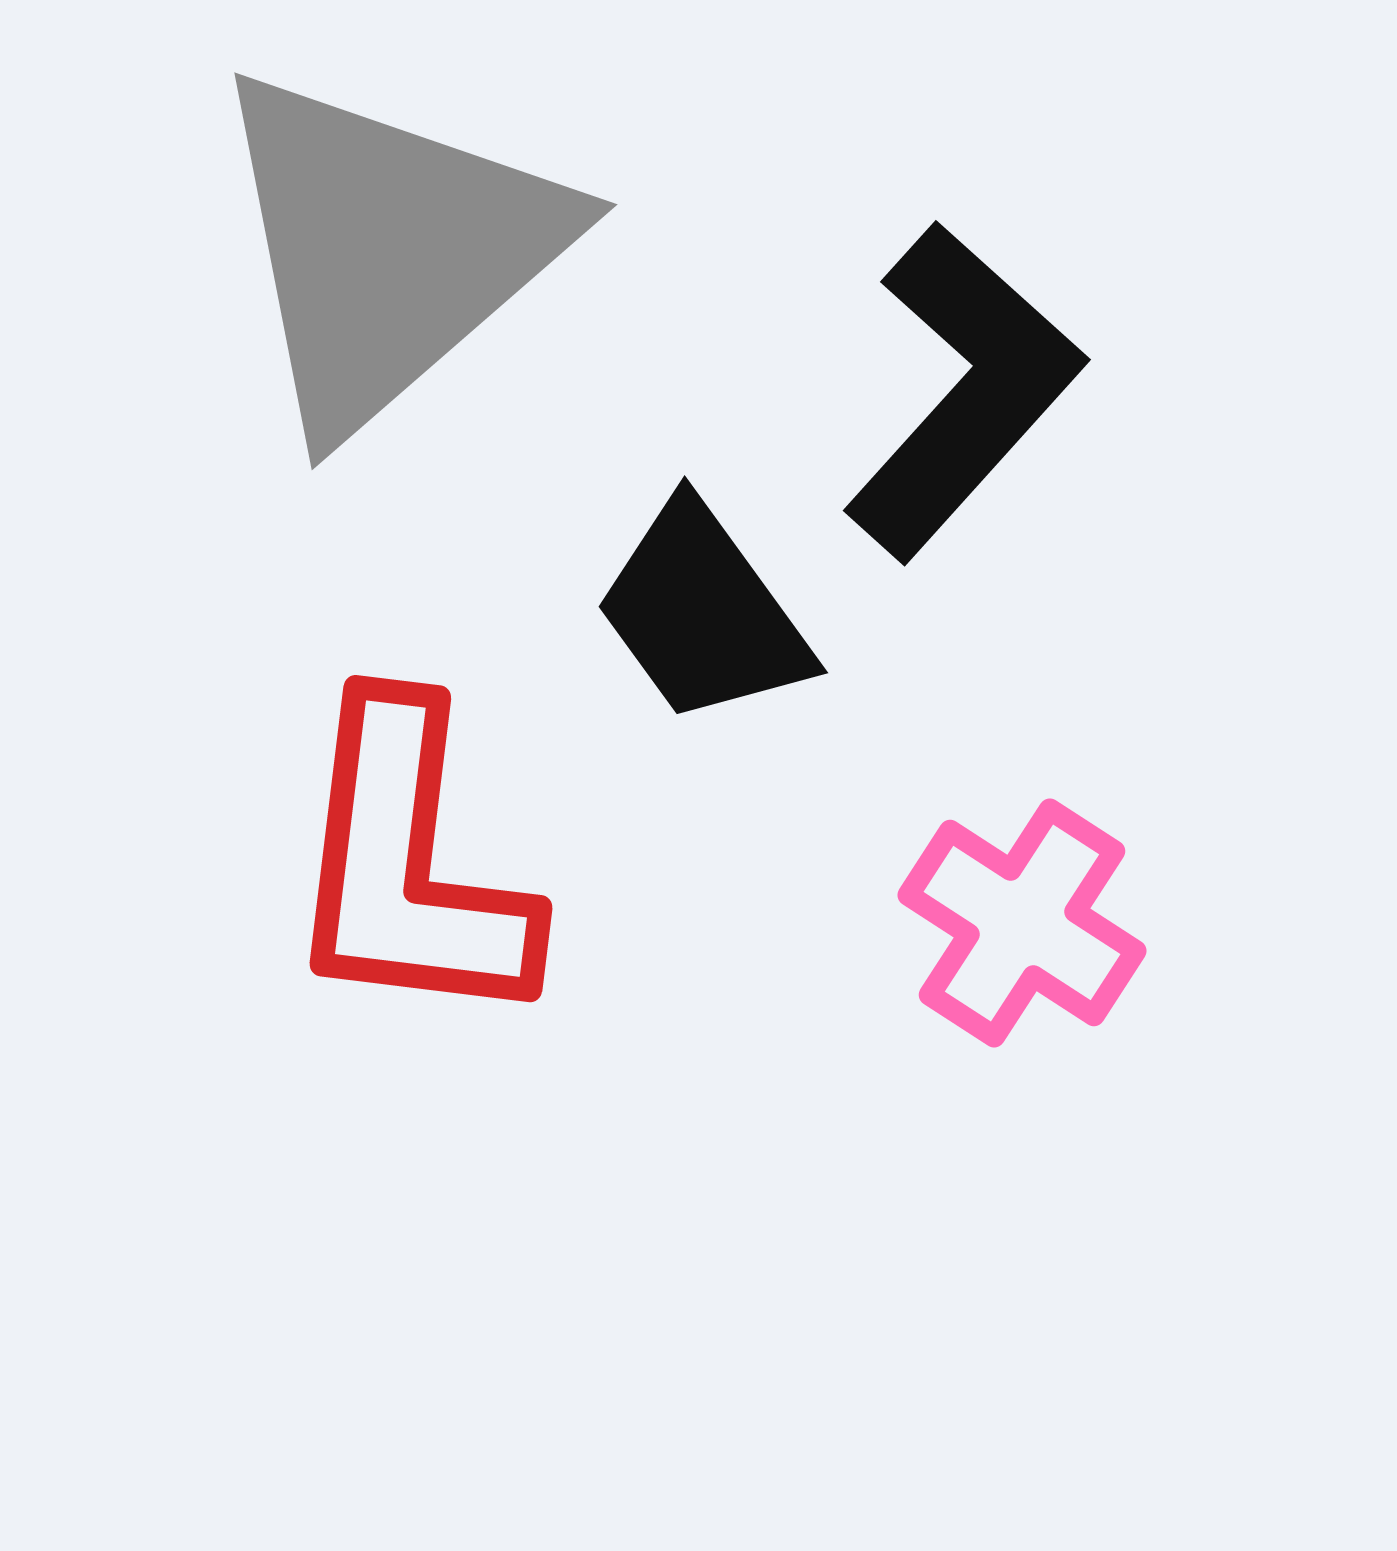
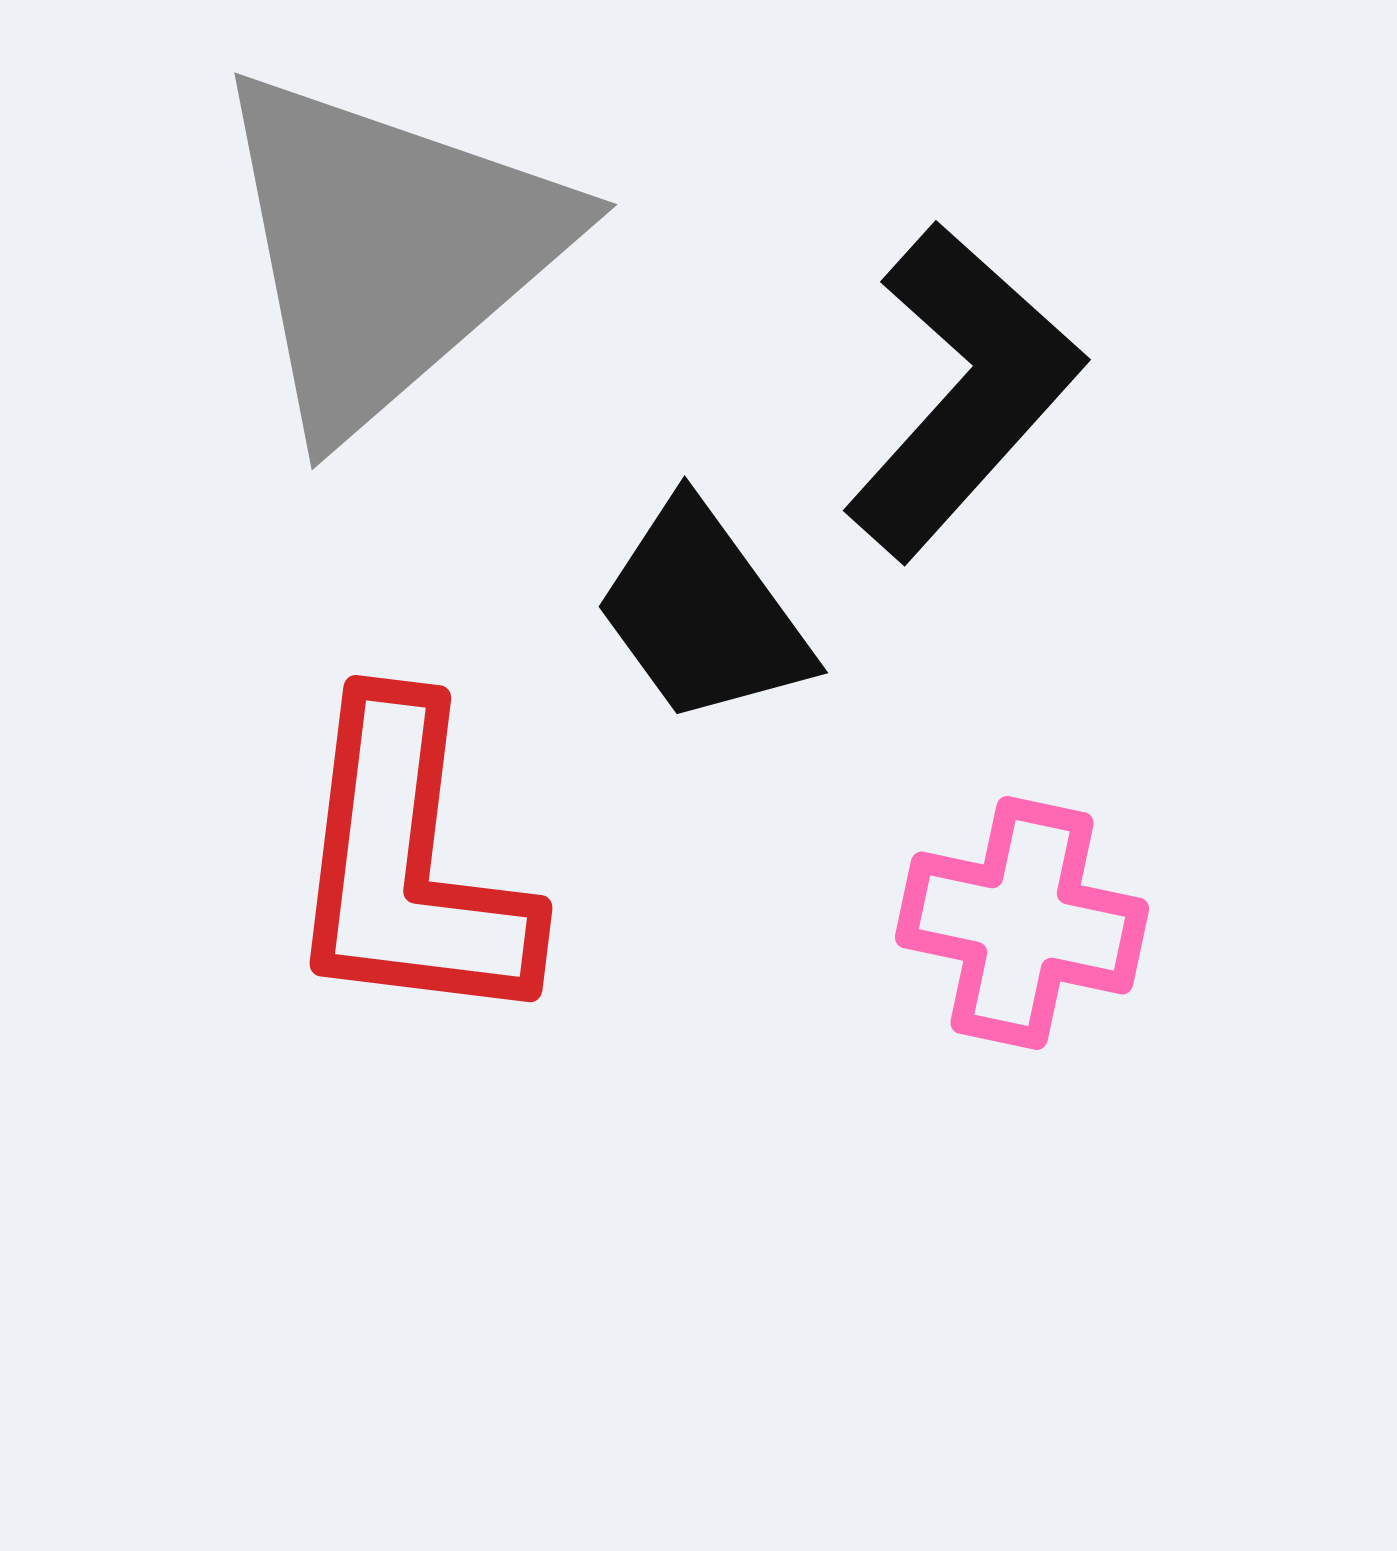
pink cross: rotated 21 degrees counterclockwise
